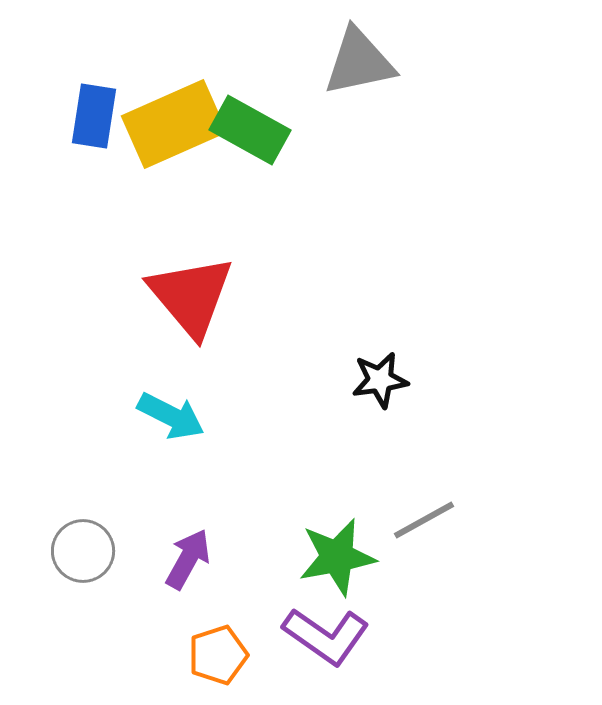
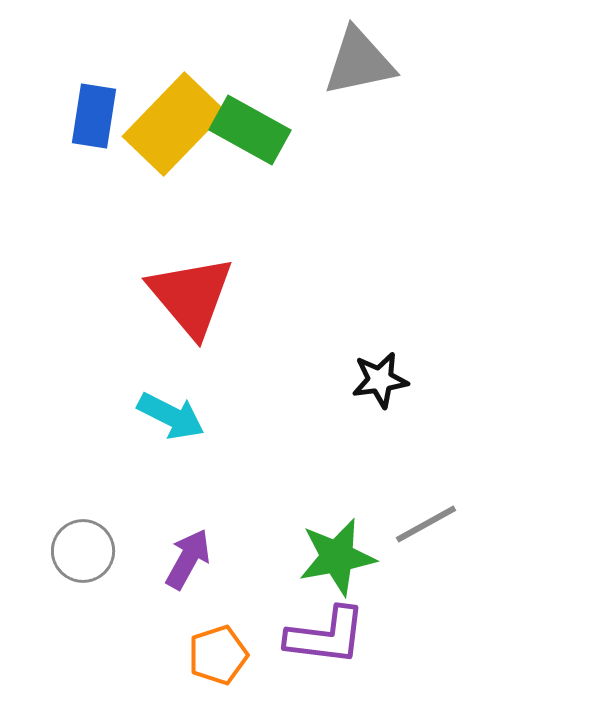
yellow rectangle: rotated 22 degrees counterclockwise
gray line: moved 2 px right, 4 px down
purple L-shape: rotated 28 degrees counterclockwise
